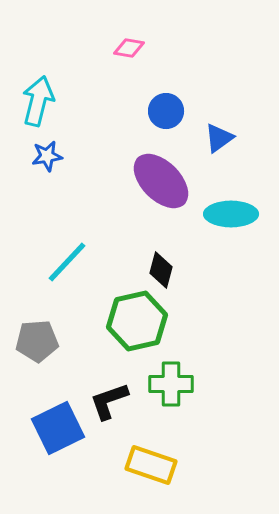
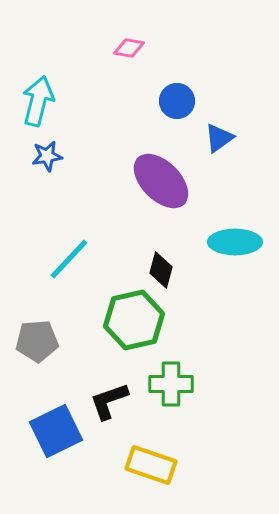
blue circle: moved 11 px right, 10 px up
cyan ellipse: moved 4 px right, 28 px down
cyan line: moved 2 px right, 3 px up
green hexagon: moved 3 px left, 1 px up
blue square: moved 2 px left, 3 px down
